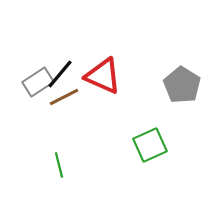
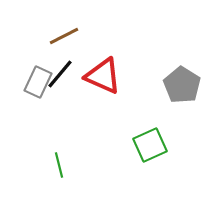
gray rectangle: rotated 32 degrees counterclockwise
brown line: moved 61 px up
